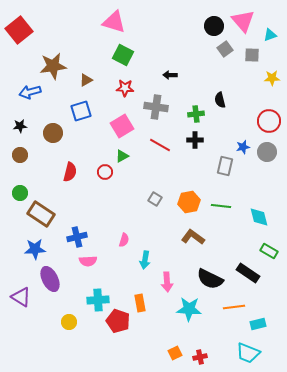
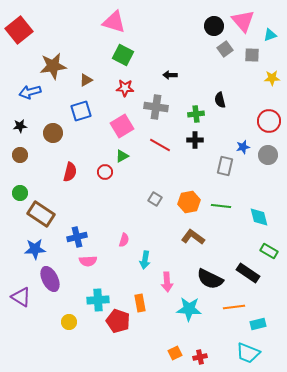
gray circle at (267, 152): moved 1 px right, 3 px down
